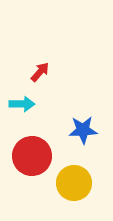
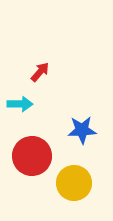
cyan arrow: moved 2 px left
blue star: moved 1 px left
